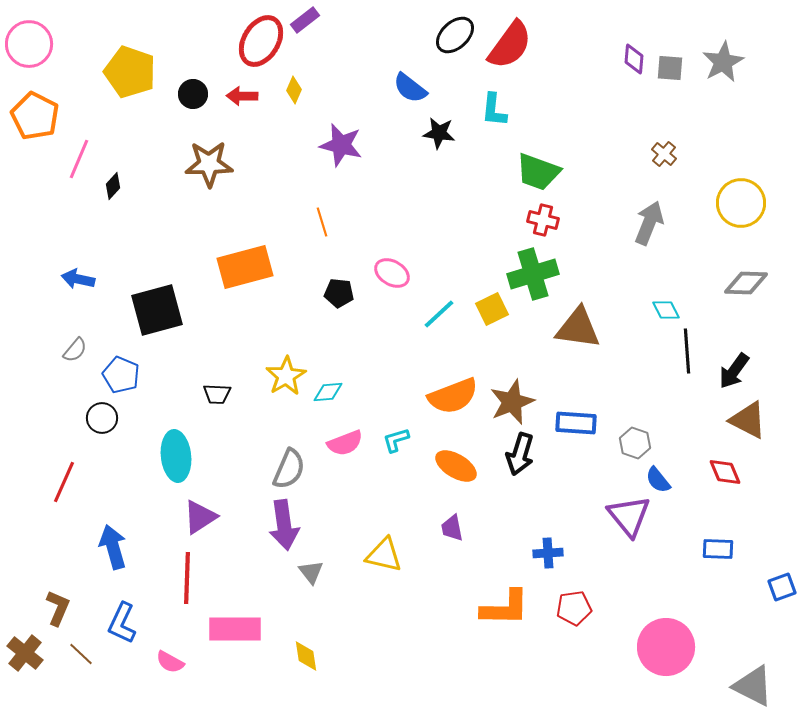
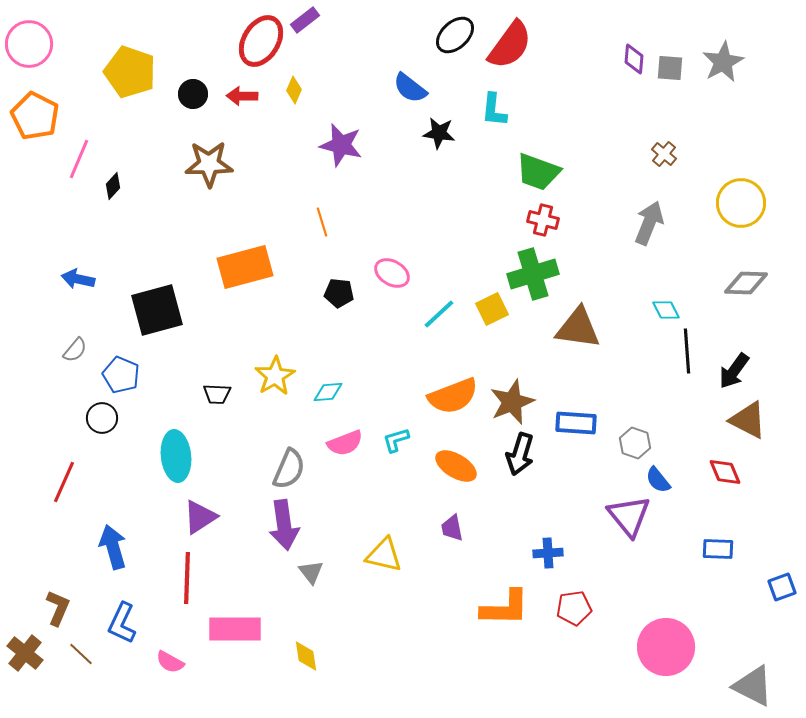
yellow star at (286, 376): moved 11 px left
